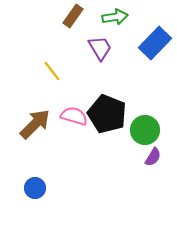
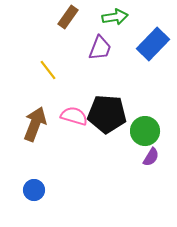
brown rectangle: moved 5 px left, 1 px down
blue rectangle: moved 2 px left, 1 px down
purple trapezoid: rotated 52 degrees clockwise
yellow line: moved 4 px left, 1 px up
black pentagon: rotated 18 degrees counterclockwise
brown arrow: rotated 24 degrees counterclockwise
green circle: moved 1 px down
purple semicircle: moved 2 px left
blue circle: moved 1 px left, 2 px down
